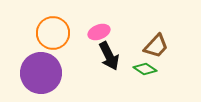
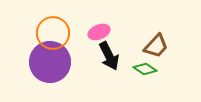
purple circle: moved 9 px right, 11 px up
